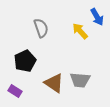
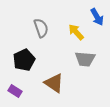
yellow arrow: moved 4 px left, 1 px down
black pentagon: moved 1 px left, 1 px up
gray trapezoid: moved 5 px right, 21 px up
